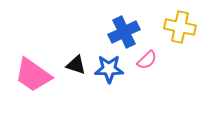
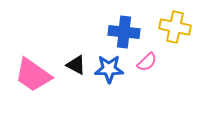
yellow cross: moved 5 px left
blue cross: rotated 32 degrees clockwise
pink semicircle: moved 2 px down
black triangle: rotated 10 degrees clockwise
